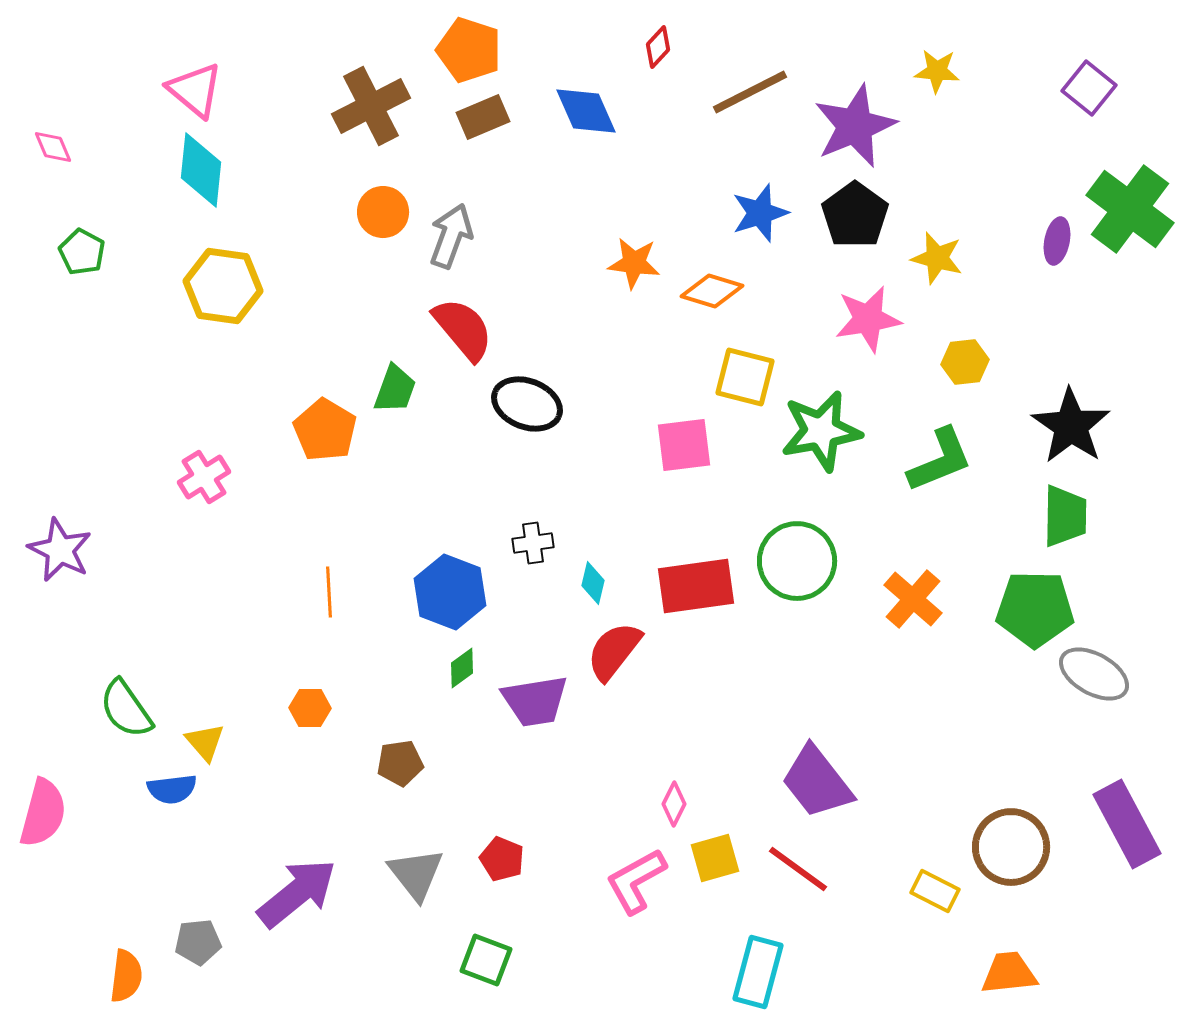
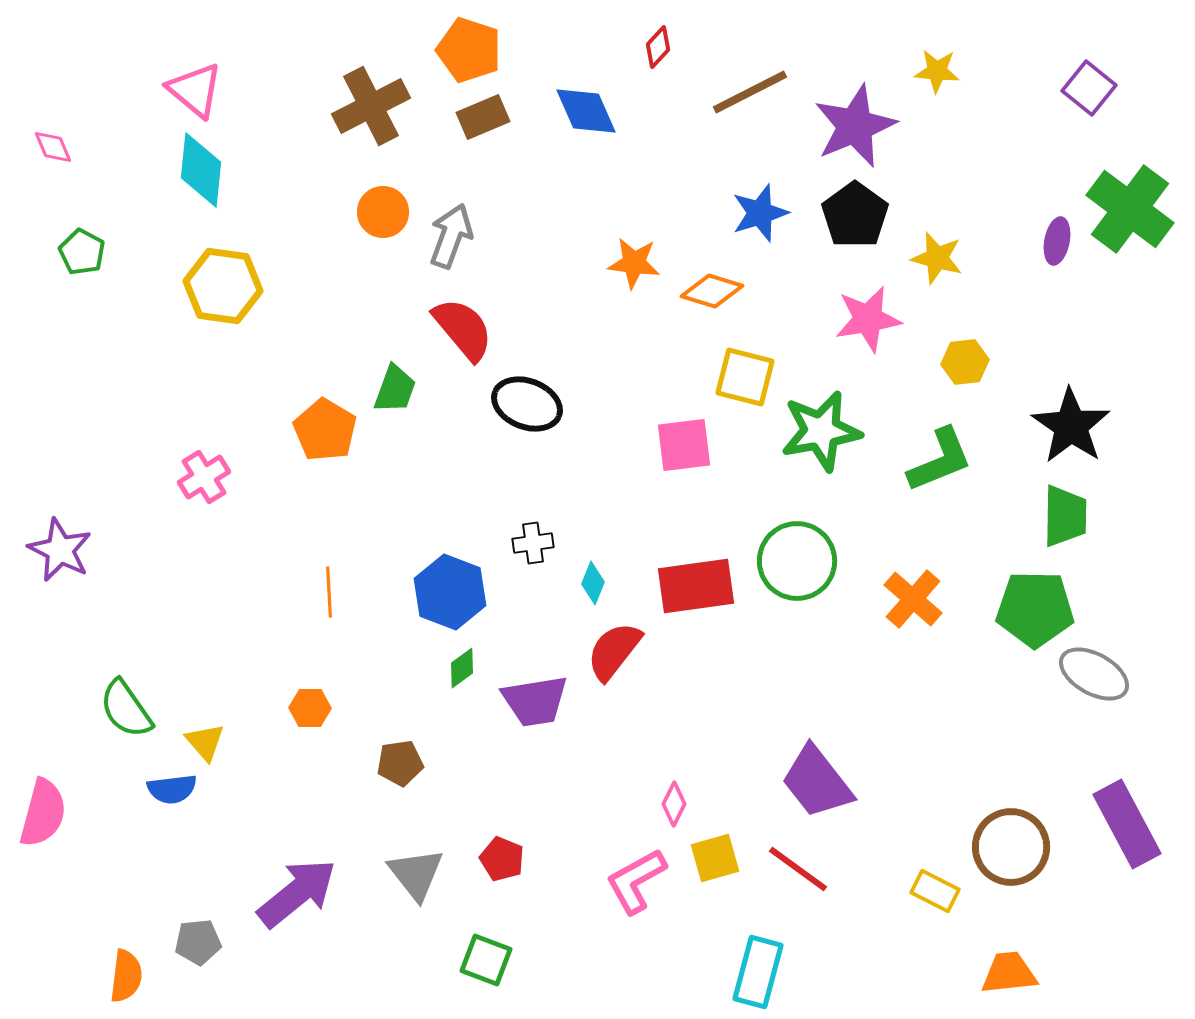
cyan diamond at (593, 583): rotated 9 degrees clockwise
